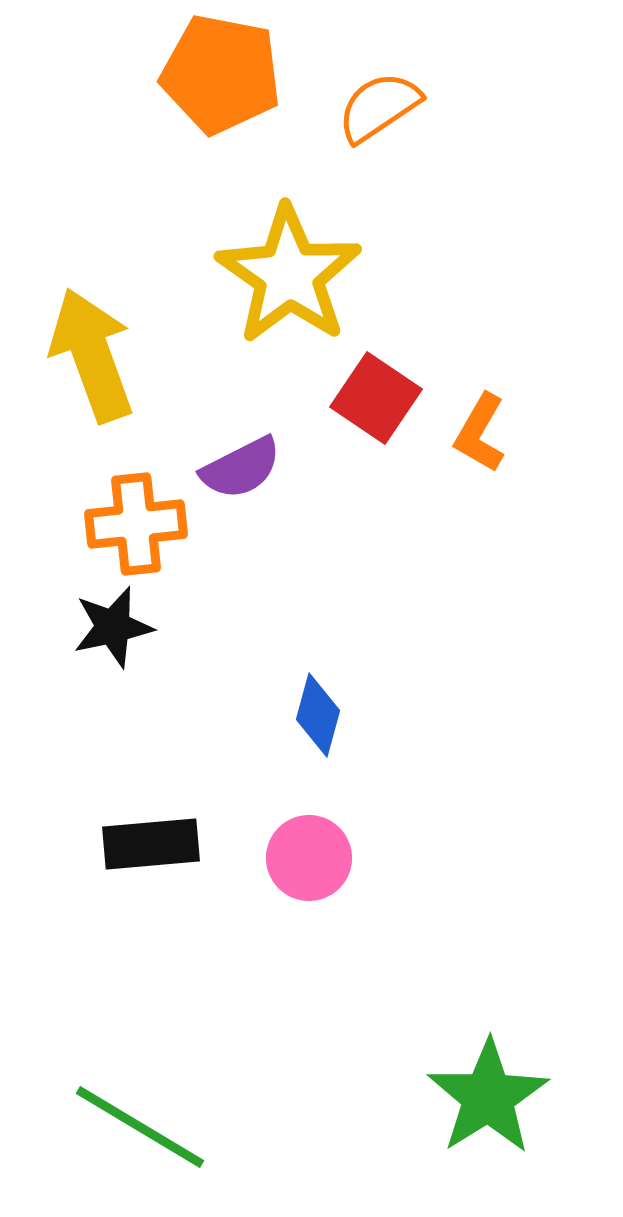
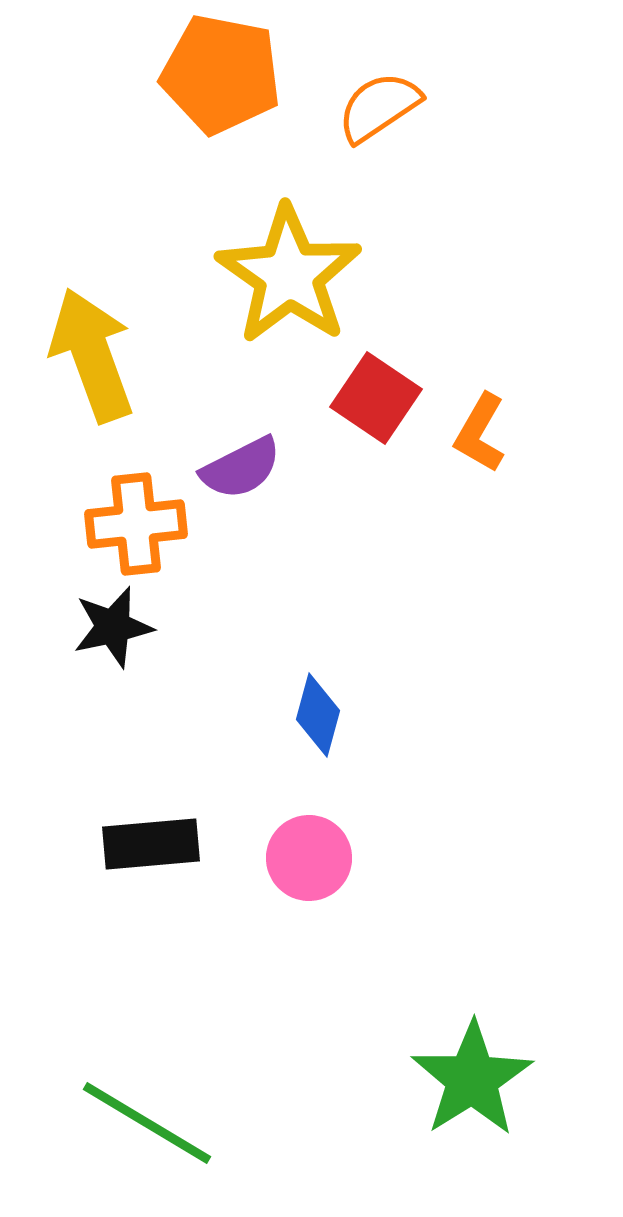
green star: moved 16 px left, 18 px up
green line: moved 7 px right, 4 px up
